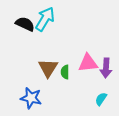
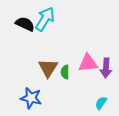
cyan semicircle: moved 4 px down
